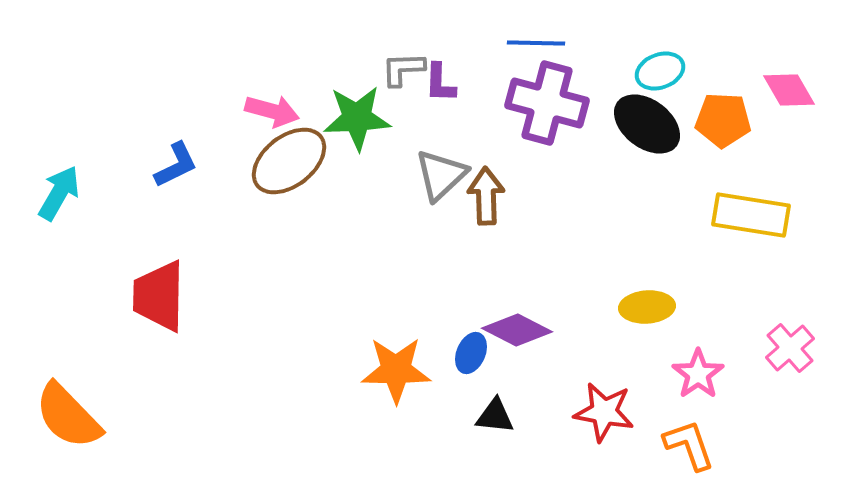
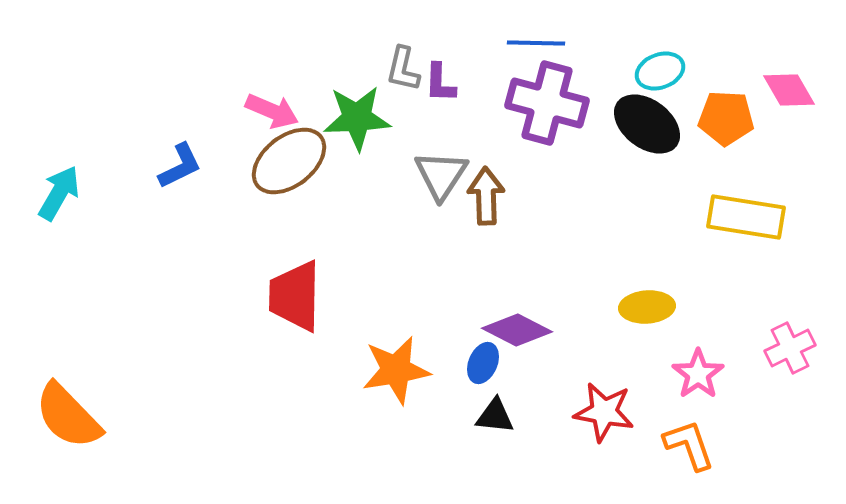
gray L-shape: rotated 75 degrees counterclockwise
pink arrow: rotated 8 degrees clockwise
orange pentagon: moved 3 px right, 2 px up
blue L-shape: moved 4 px right, 1 px down
gray triangle: rotated 14 degrees counterclockwise
yellow rectangle: moved 5 px left, 2 px down
red trapezoid: moved 136 px right
pink cross: rotated 15 degrees clockwise
blue ellipse: moved 12 px right, 10 px down
orange star: rotated 10 degrees counterclockwise
